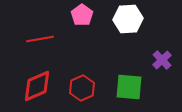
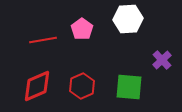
pink pentagon: moved 14 px down
red line: moved 3 px right, 1 px down
red hexagon: moved 2 px up
